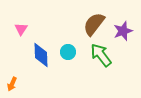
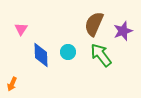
brown semicircle: rotated 15 degrees counterclockwise
